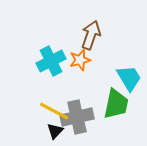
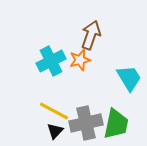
green trapezoid: moved 20 px down
gray cross: moved 9 px right, 6 px down
